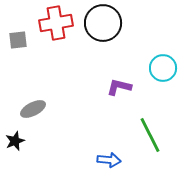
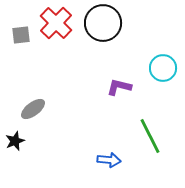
red cross: rotated 36 degrees counterclockwise
gray square: moved 3 px right, 5 px up
gray ellipse: rotated 10 degrees counterclockwise
green line: moved 1 px down
